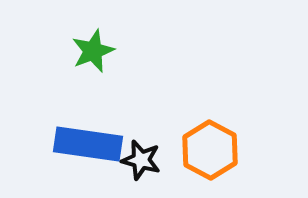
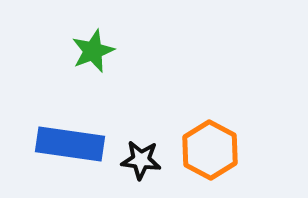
blue rectangle: moved 18 px left
black star: rotated 9 degrees counterclockwise
